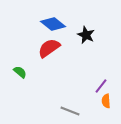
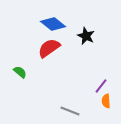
black star: moved 1 px down
